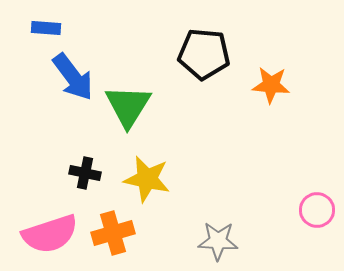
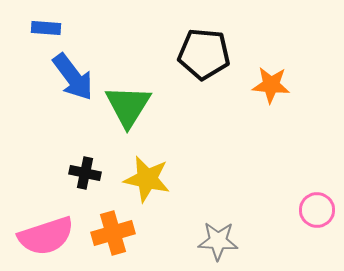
pink semicircle: moved 4 px left, 2 px down
